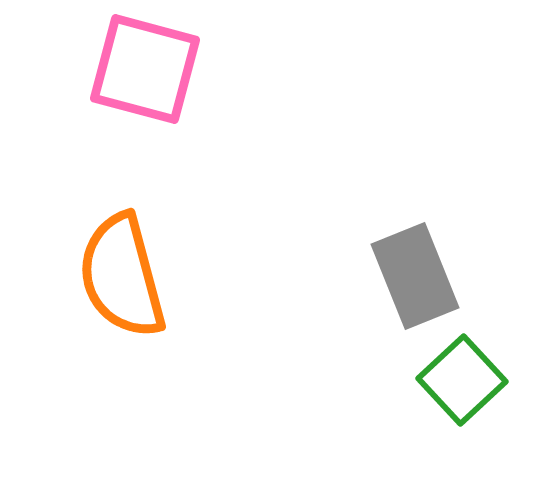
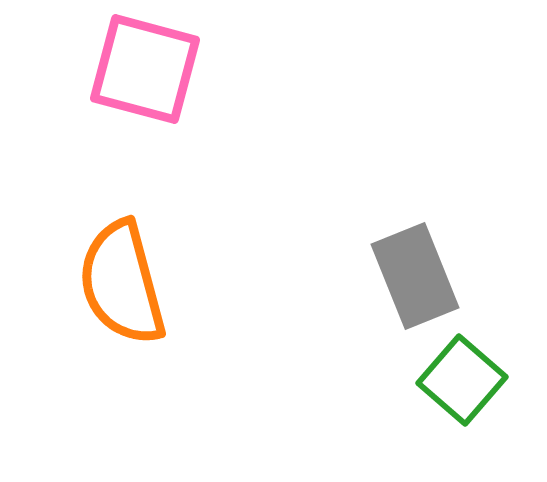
orange semicircle: moved 7 px down
green square: rotated 6 degrees counterclockwise
